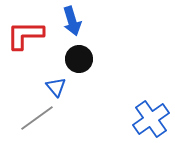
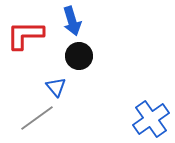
black circle: moved 3 px up
